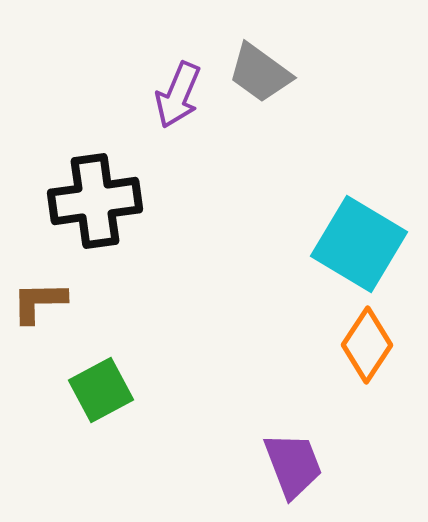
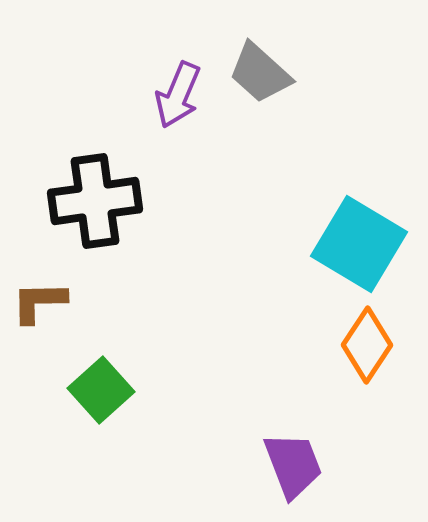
gray trapezoid: rotated 6 degrees clockwise
green square: rotated 14 degrees counterclockwise
